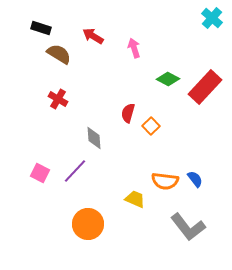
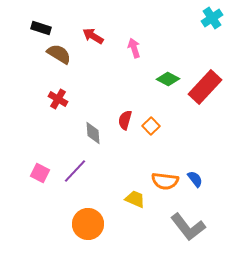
cyan cross: rotated 15 degrees clockwise
red semicircle: moved 3 px left, 7 px down
gray diamond: moved 1 px left, 5 px up
